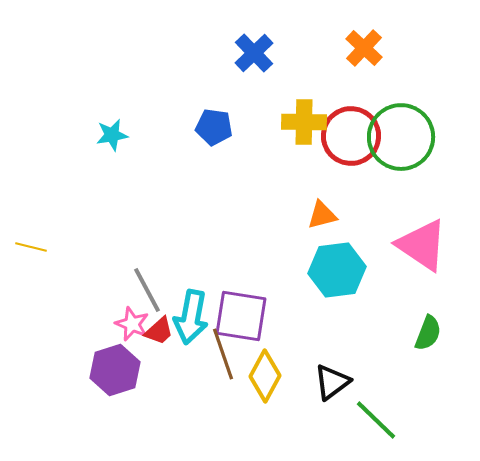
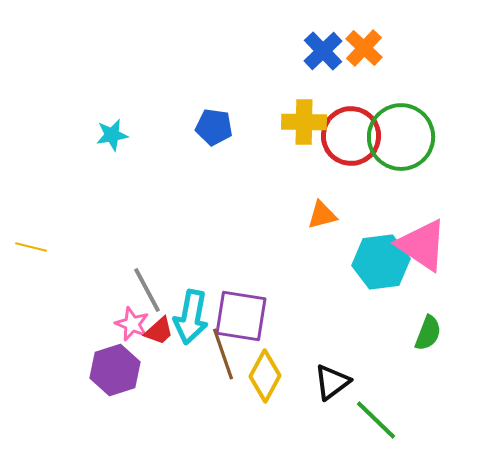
blue cross: moved 69 px right, 2 px up
cyan hexagon: moved 44 px right, 8 px up
